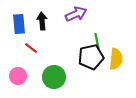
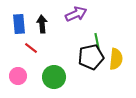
black arrow: moved 3 px down
